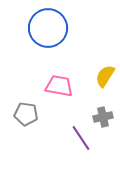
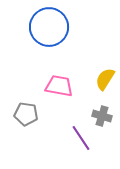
blue circle: moved 1 px right, 1 px up
yellow semicircle: moved 3 px down
gray cross: moved 1 px left, 1 px up; rotated 30 degrees clockwise
